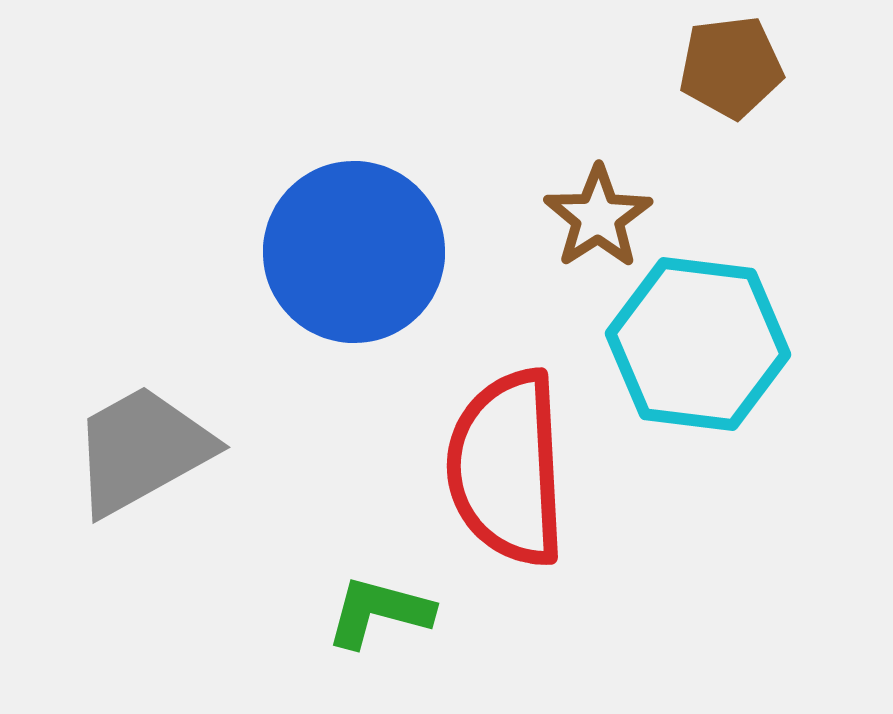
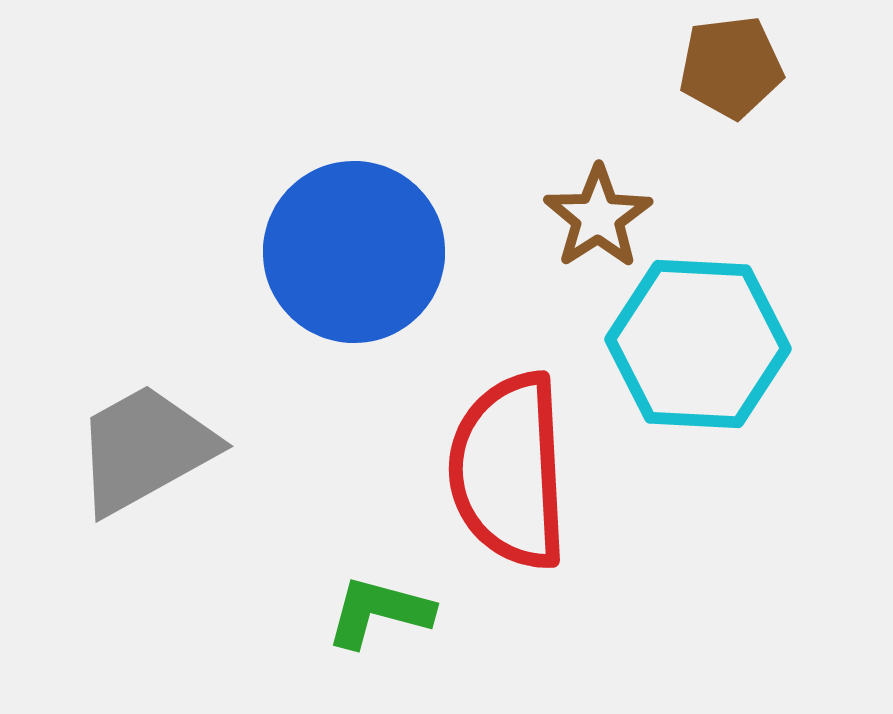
cyan hexagon: rotated 4 degrees counterclockwise
gray trapezoid: moved 3 px right, 1 px up
red semicircle: moved 2 px right, 3 px down
